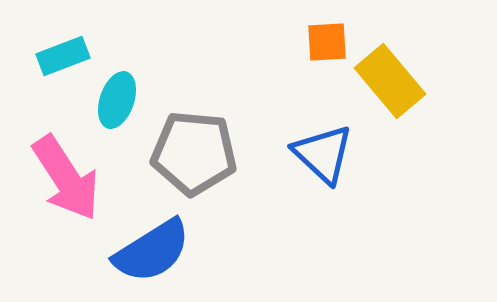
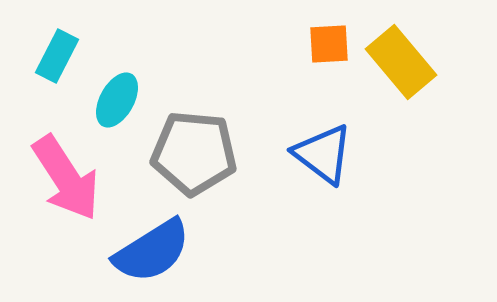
orange square: moved 2 px right, 2 px down
cyan rectangle: moved 6 px left; rotated 42 degrees counterclockwise
yellow rectangle: moved 11 px right, 19 px up
cyan ellipse: rotated 10 degrees clockwise
blue triangle: rotated 6 degrees counterclockwise
